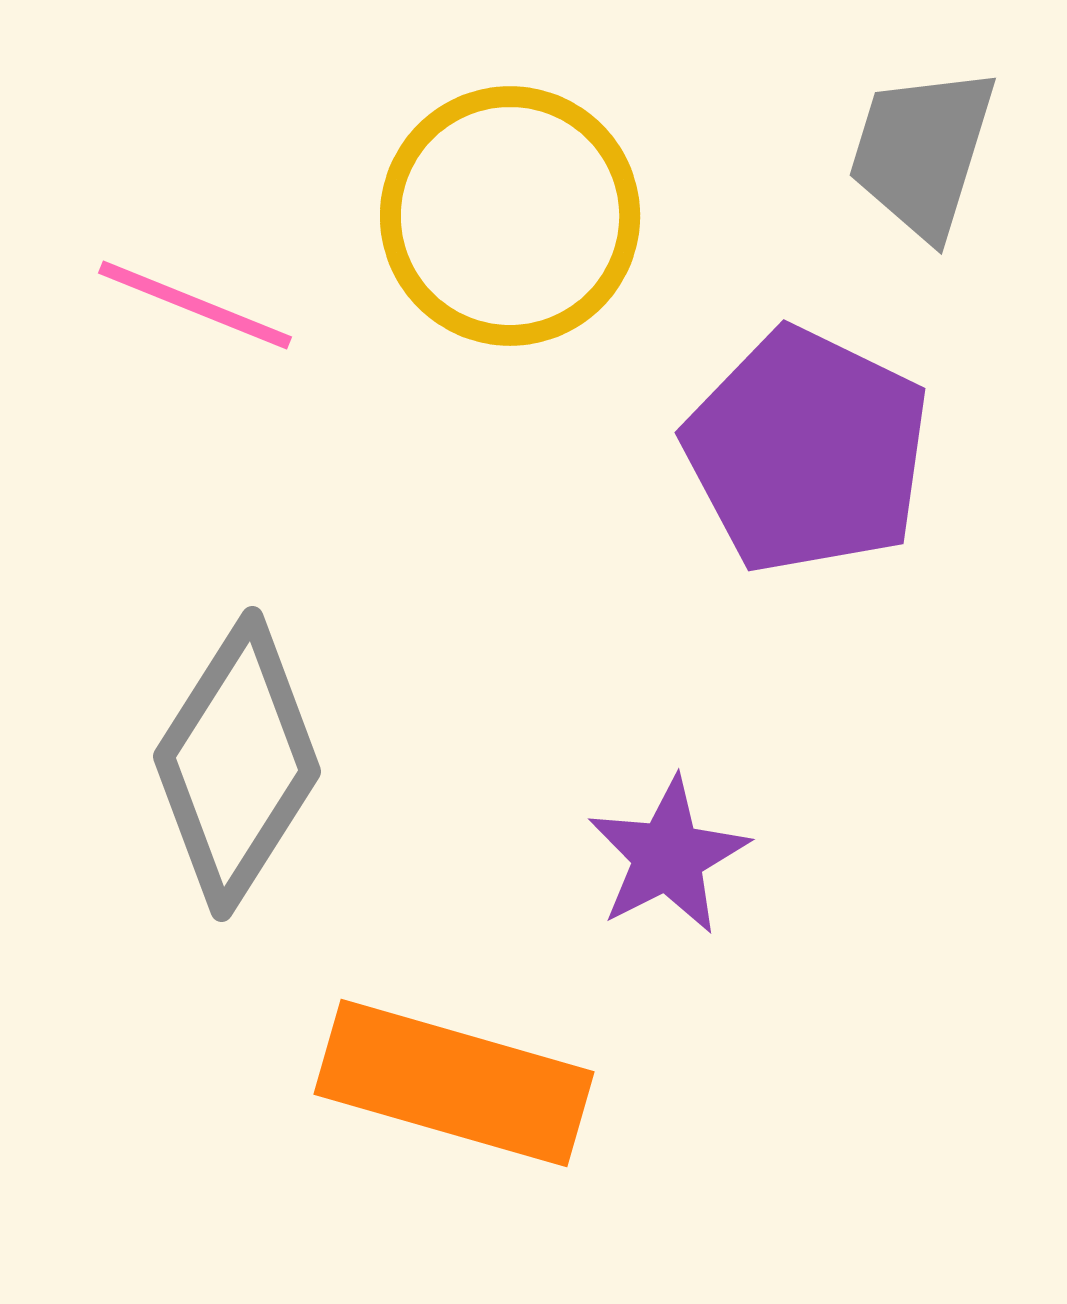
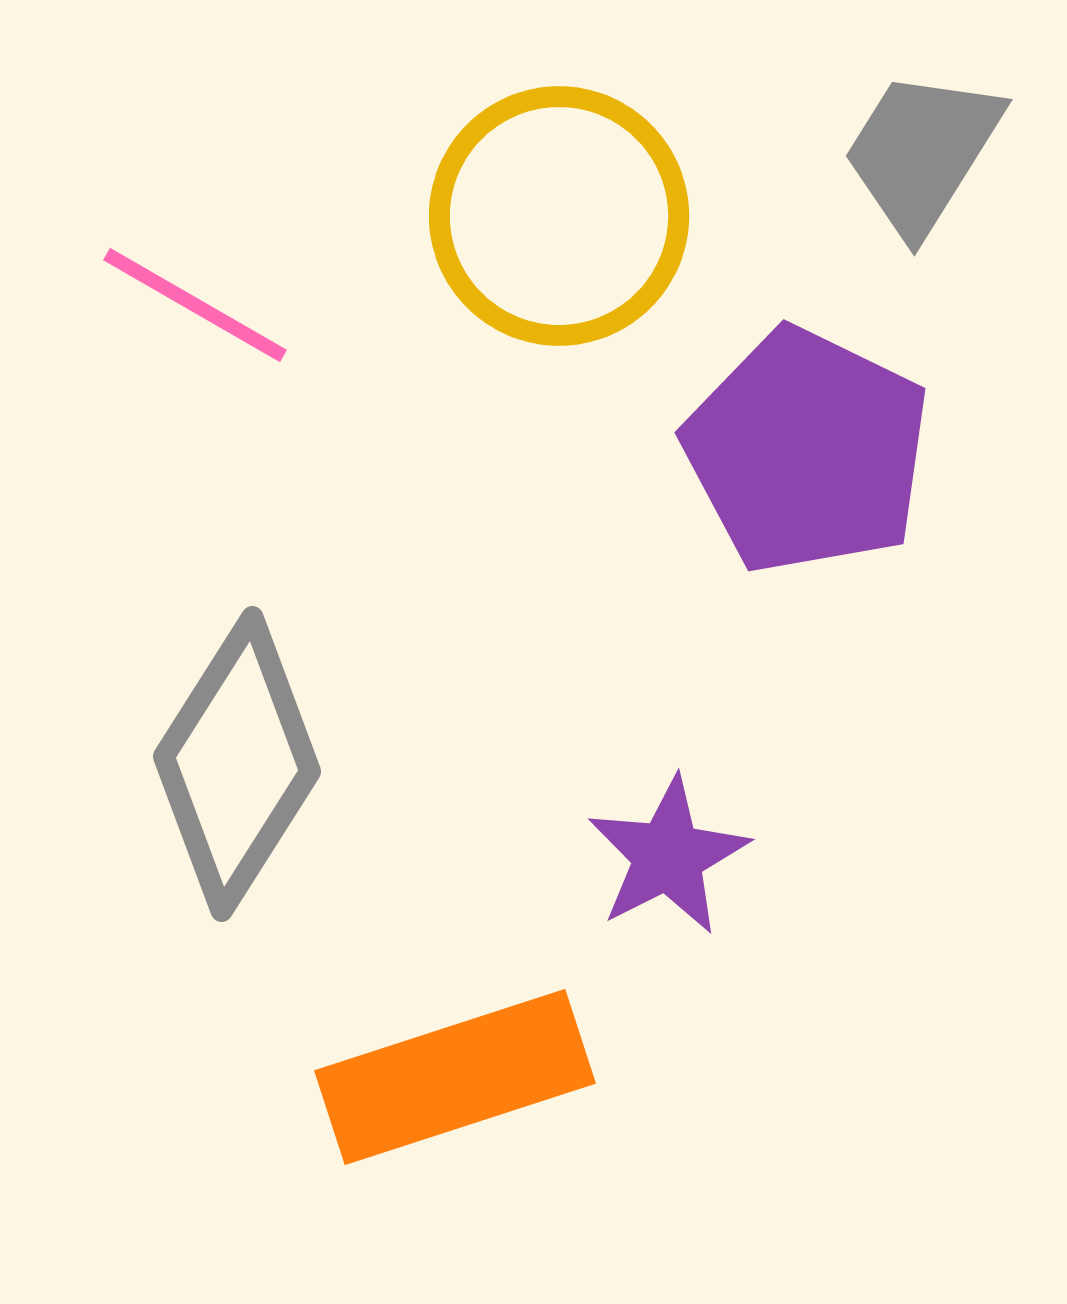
gray trapezoid: rotated 15 degrees clockwise
yellow circle: moved 49 px right
pink line: rotated 8 degrees clockwise
orange rectangle: moved 1 px right, 6 px up; rotated 34 degrees counterclockwise
